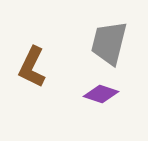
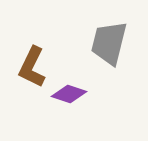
purple diamond: moved 32 px left
